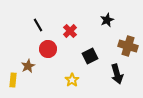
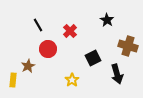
black star: rotated 16 degrees counterclockwise
black square: moved 3 px right, 2 px down
